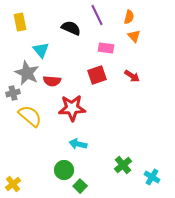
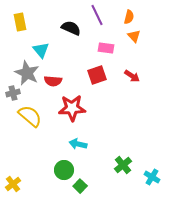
red semicircle: moved 1 px right
